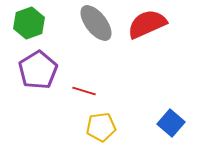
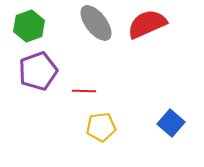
green hexagon: moved 3 px down
purple pentagon: moved 1 px down; rotated 12 degrees clockwise
red line: rotated 15 degrees counterclockwise
